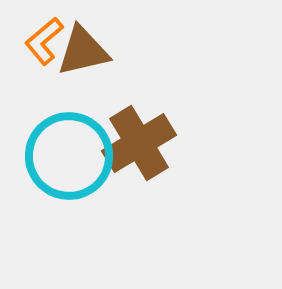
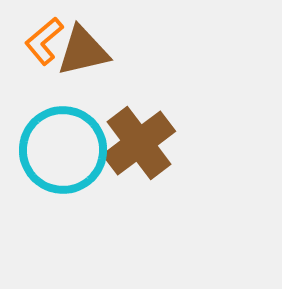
brown cross: rotated 6 degrees counterclockwise
cyan circle: moved 6 px left, 6 px up
